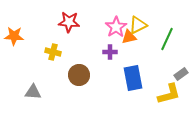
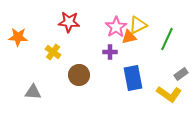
orange star: moved 4 px right, 1 px down
yellow cross: rotated 21 degrees clockwise
yellow L-shape: rotated 50 degrees clockwise
